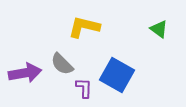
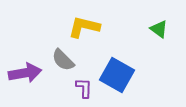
gray semicircle: moved 1 px right, 4 px up
